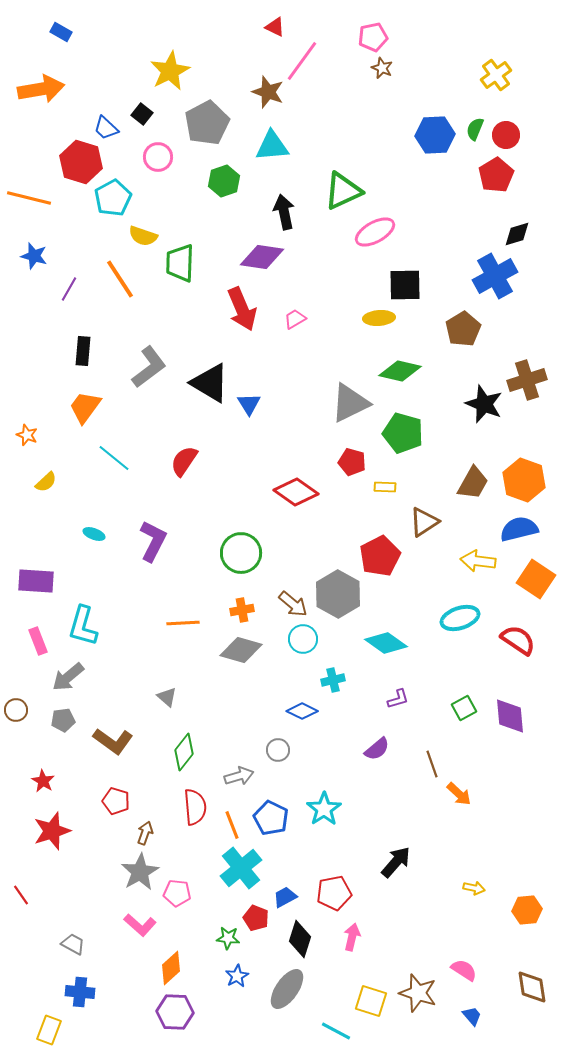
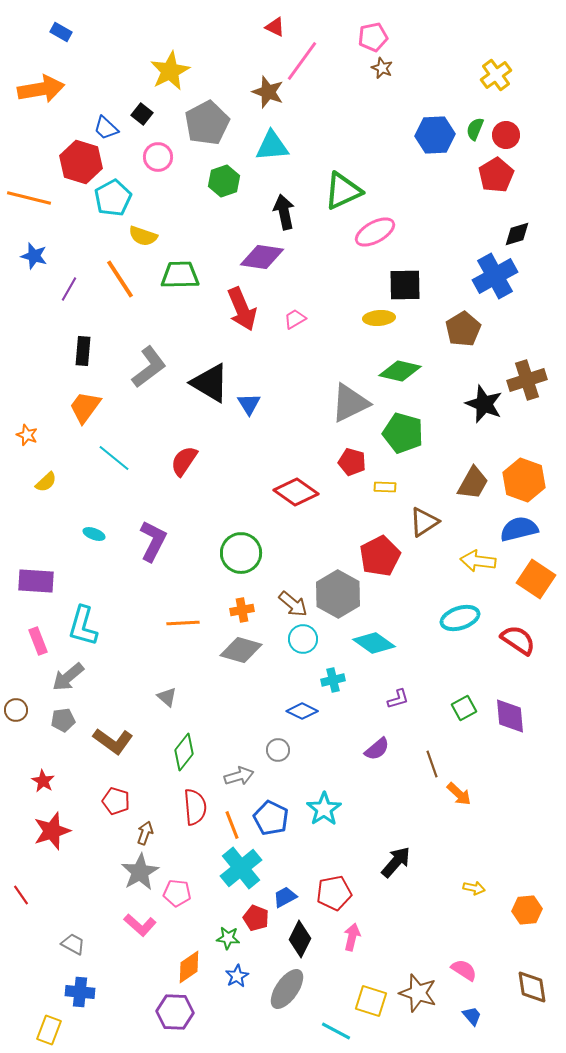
green trapezoid at (180, 263): moved 12 px down; rotated 87 degrees clockwise
cyan diamond at (386, 643): moved 12 px left
black diamond at (300, 939): rotated 9 degrees clockwise
orange diamond at (171, 968): moved 18 px right, 1 px up; rotated 8 degrees clockwise
